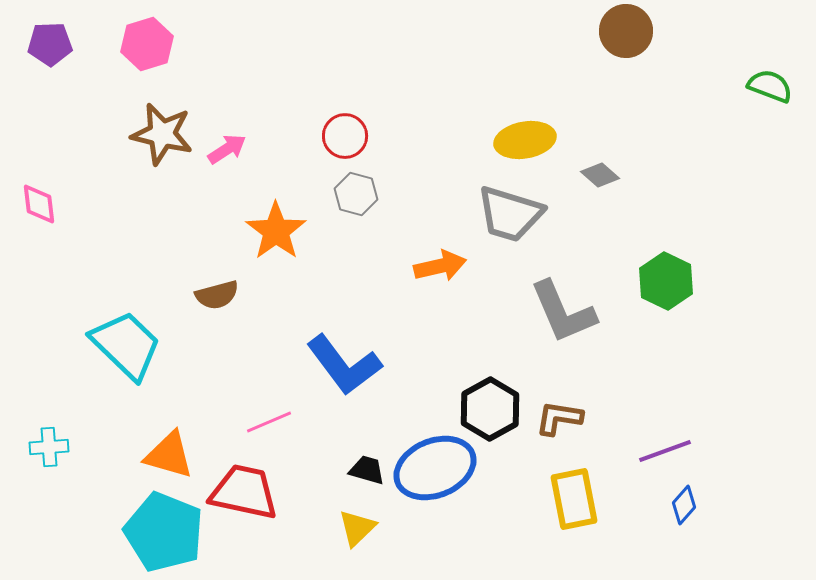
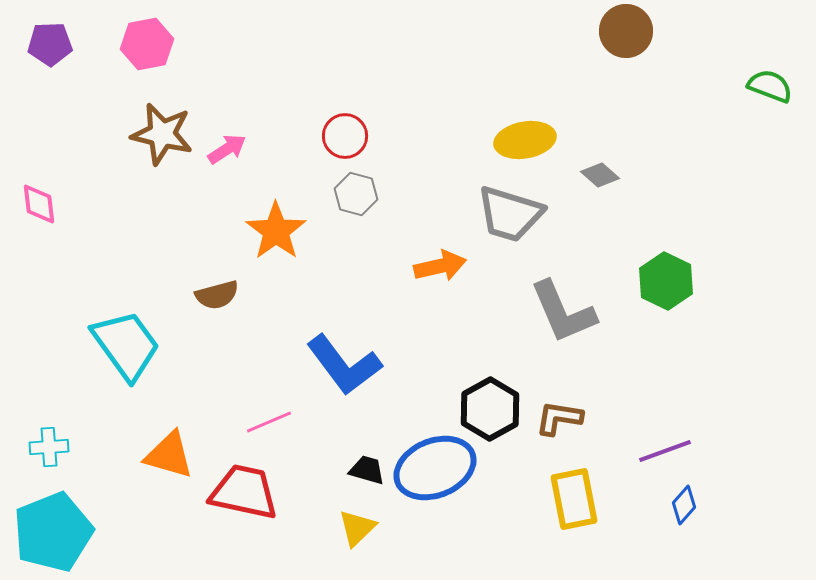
pink hexagon: rotated 6 degrees clockwise
cyan trapezoid: rotated 10 degrees clockwise
cyan pentagon: moved 111 px left; rotated 28 degrees clockwise
